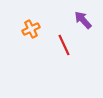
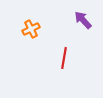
red line: moved 13 px down; rotated 35 degrees clockwise
